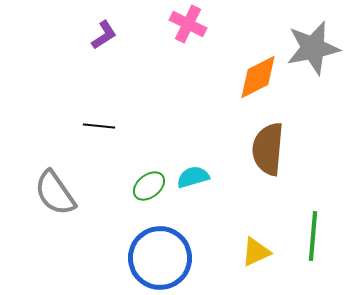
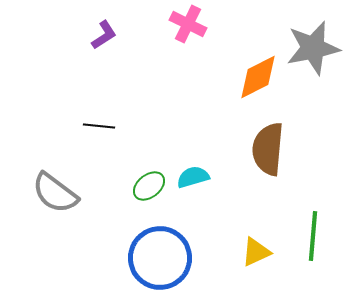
gray semicircle: rotated 18 degrees counterclockwise
